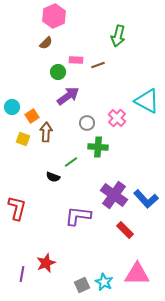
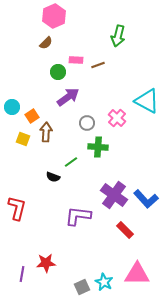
purple arrow: moved 1 px down
red star: rotated 18 degrees clockwise
gray square: moved 2 px down
